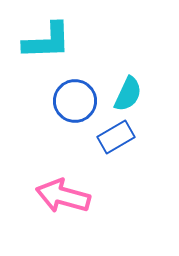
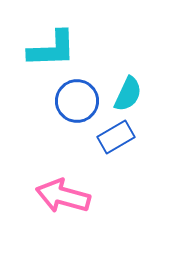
cyan L-shape: moved 5 px right, 8 px down
blue circle: moved 2 px right
